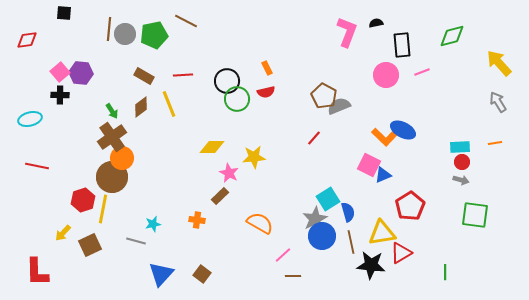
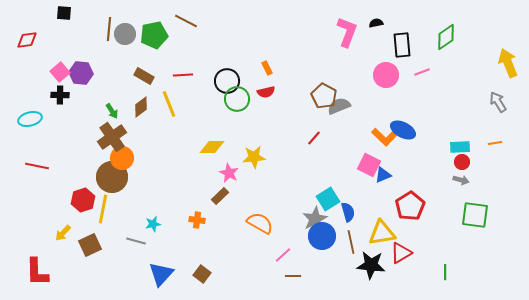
green diamond at (452, 36): moved 6 px left, 1 px down; rotated 20 degrees counterclockwise
yellow arrow at (499, 63): moved 9 px right; rotated 20 degrees clockwise
